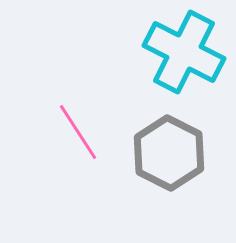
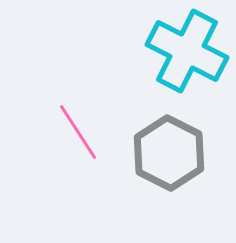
cyan cross: moved 3 px right, 1 px up
